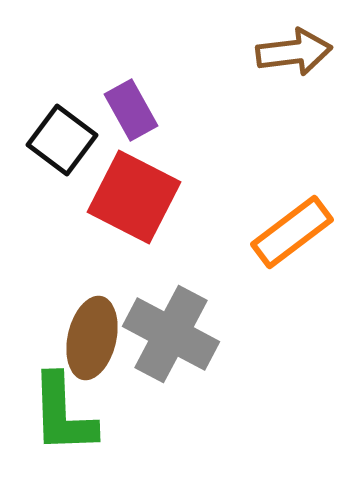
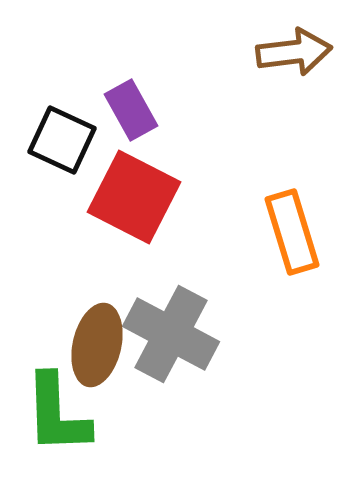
black square: rotated 12 degrees counterclockwise
orange rectangle: rotated 70 degrees counterclockwise
brown ellipse: moved 5 px right, 7 px down
green L-shape: moved 6 px left
